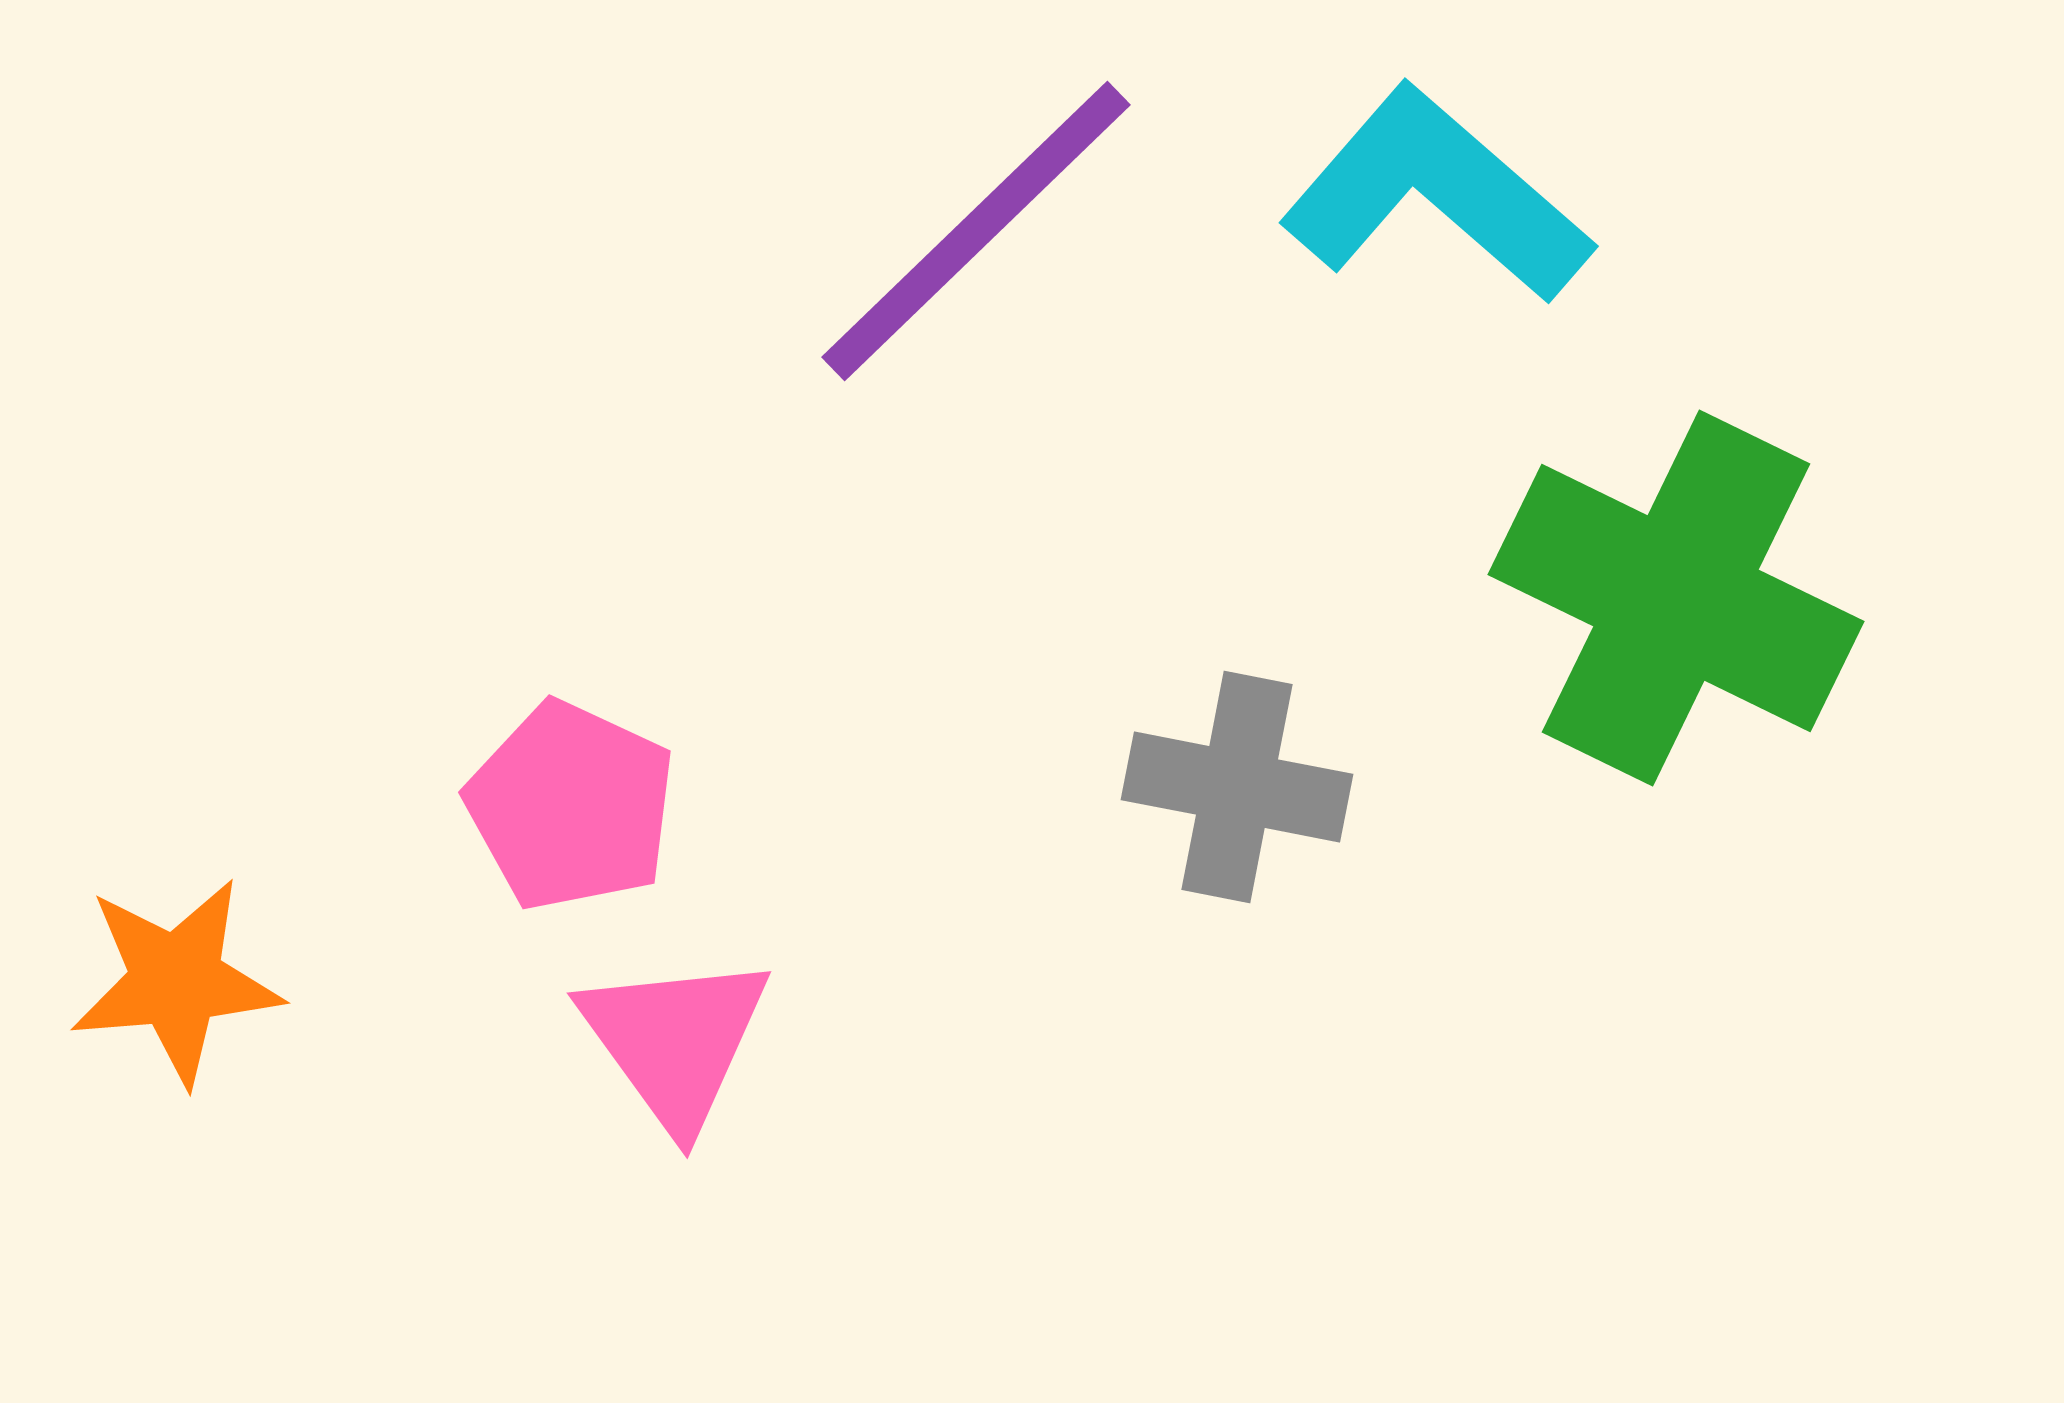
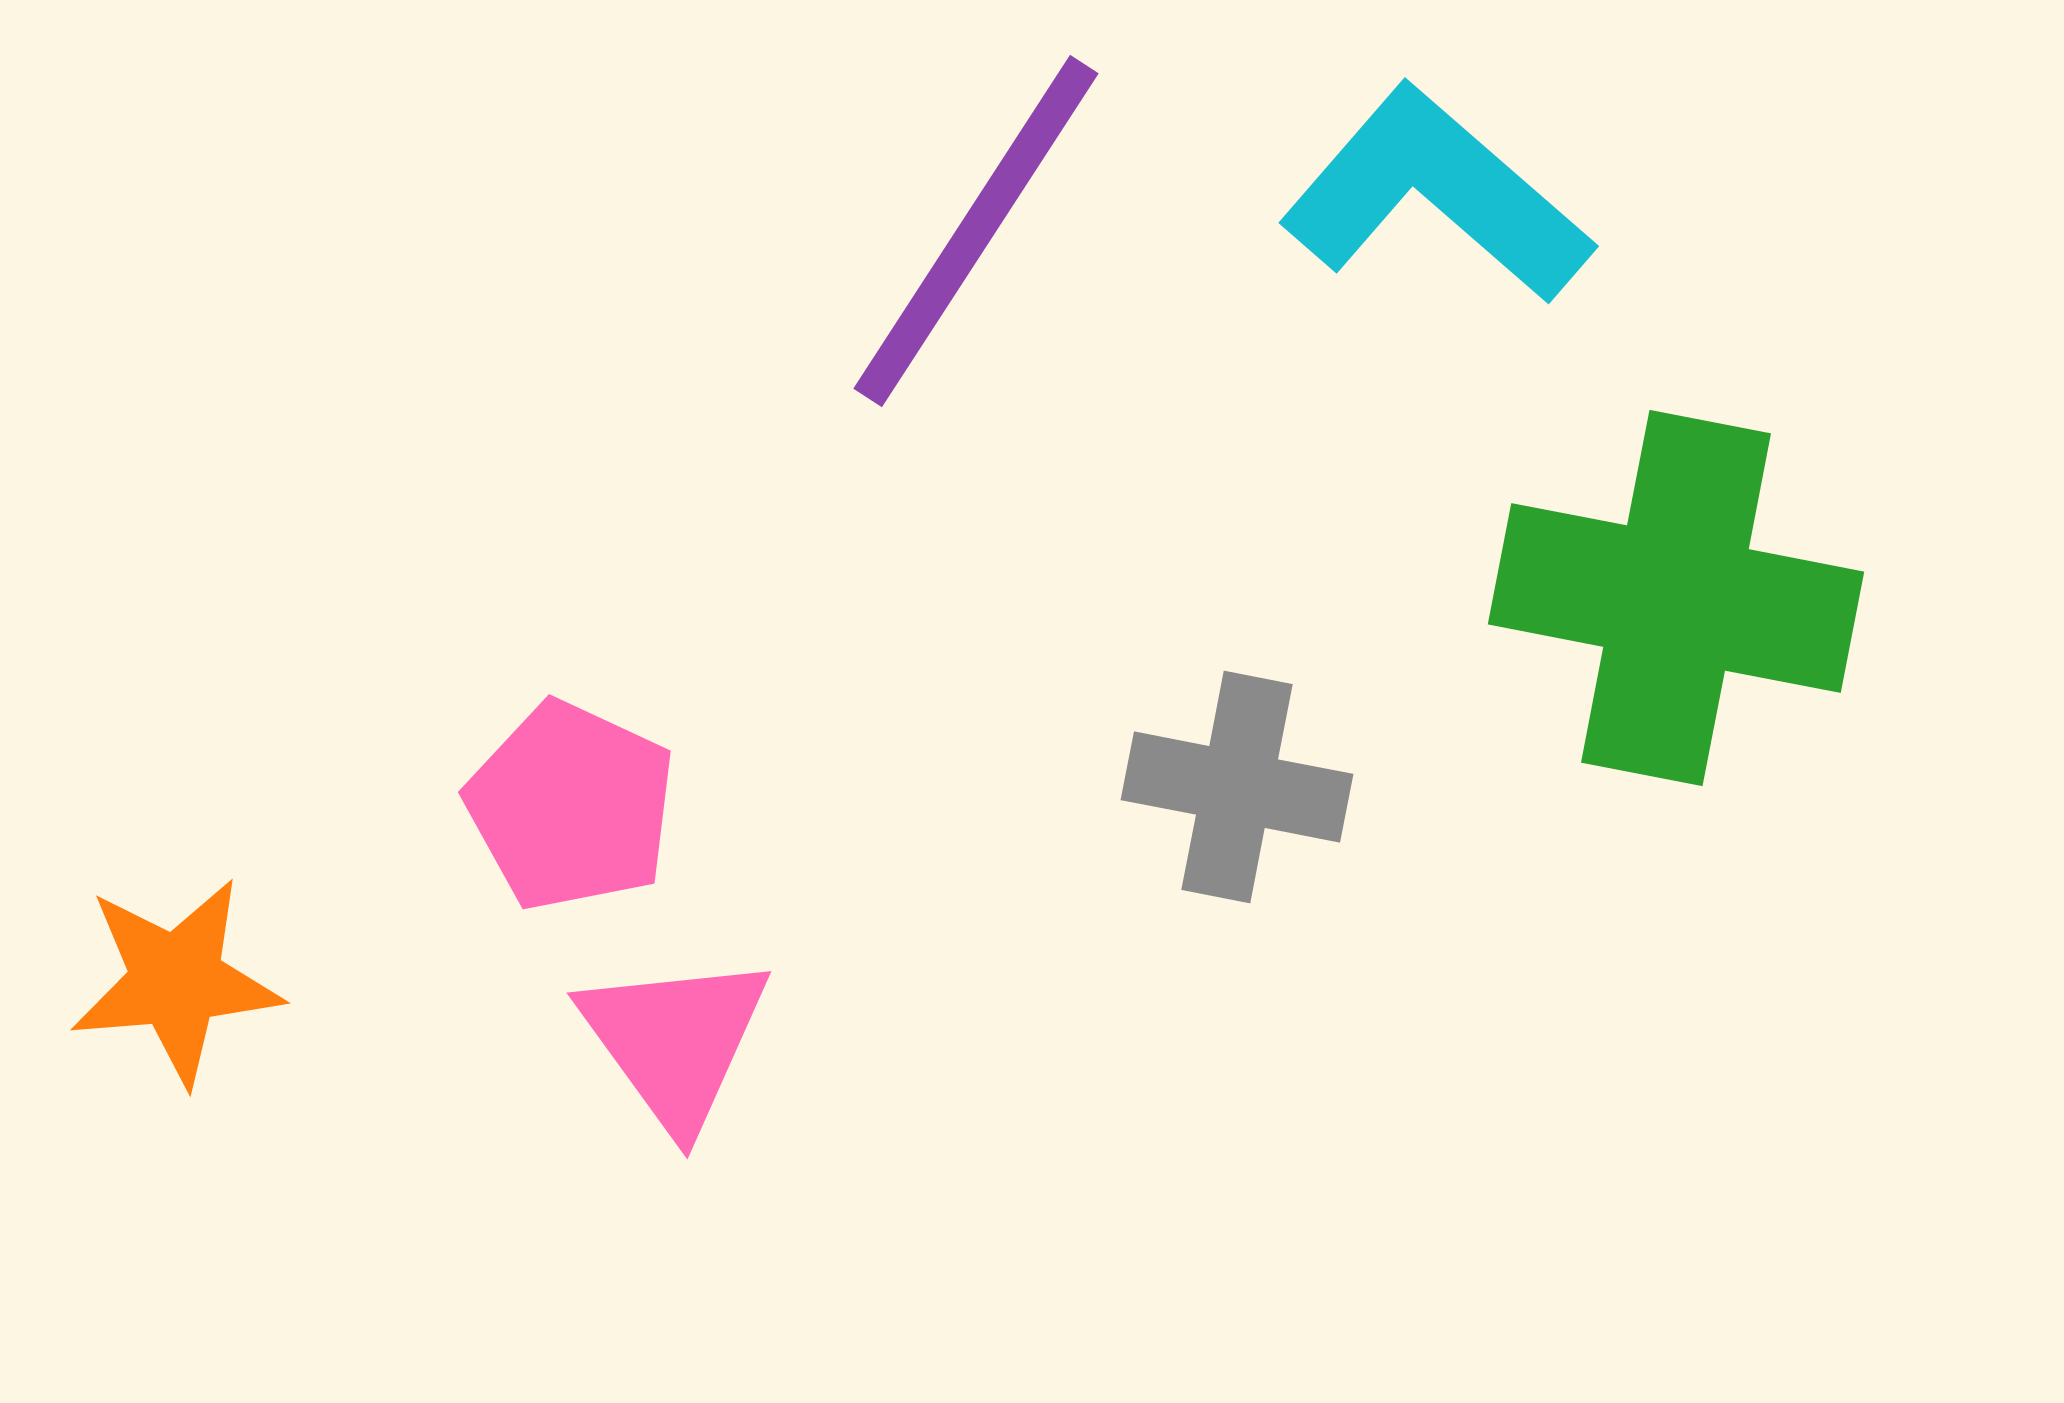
purple line: rotated 13 degrees counterclockwise
green cross: rotated 15 degrees counterclockwise
